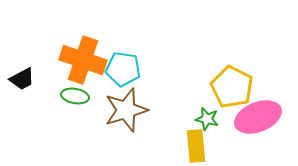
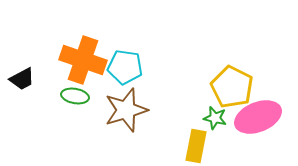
cyan pentagon: moved 2 px right, 2 px up
green star: moved 8 px right, 1 px up
yellow rectangle: rotated 16 degrees clockwise
